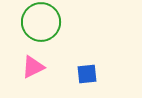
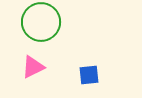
blue square: moved 2 px right, 1 px down
